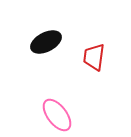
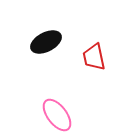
red trapezoid: rotated 20 degrees counterclockwise
